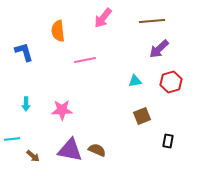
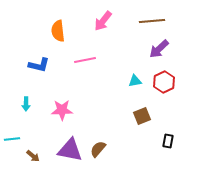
pink arrow: moved 3 px down
blue L-shape: moved 15 px right, 13 px down; rotated 120 degrees clockwise
red hexagon: moved 7 px left; rotated 10 degrees counterclockwise
brown semicircle: moved 1 px right, 1 px up; rotated 72 degrees counterclockwise
